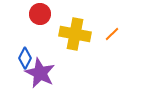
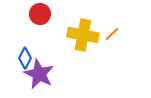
yellow cross: moved 8 px right, 1 px down
purple star: moved 1 px left, 1 px down
